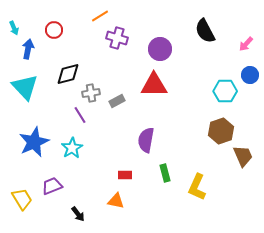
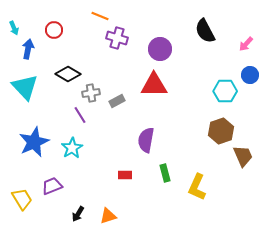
orange line: rotated 54 degrees clockwise
black diamond: rotated 45 degrees clockwise
orange triangle: moved 8 px left, 15 px down; rotated 30 degrees counterclockwise
black arrow: rotated 70 degrees clockwise
